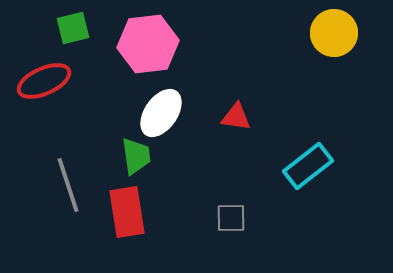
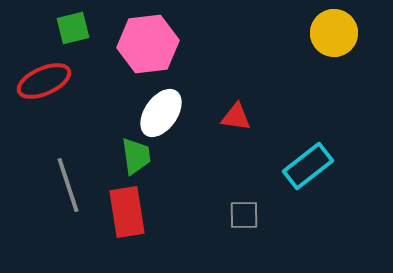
gray square: moved 13 px right, 3 px up
